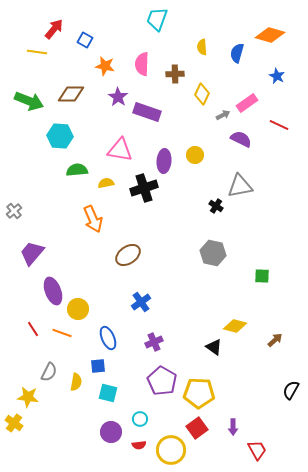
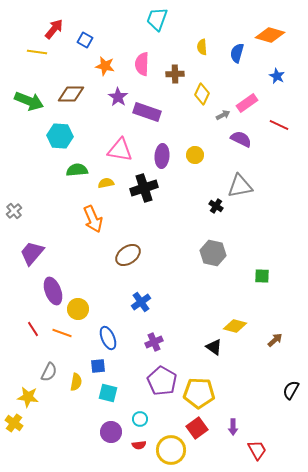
purple ellipse at (164, 161): moved 2 px left, 5 px up
